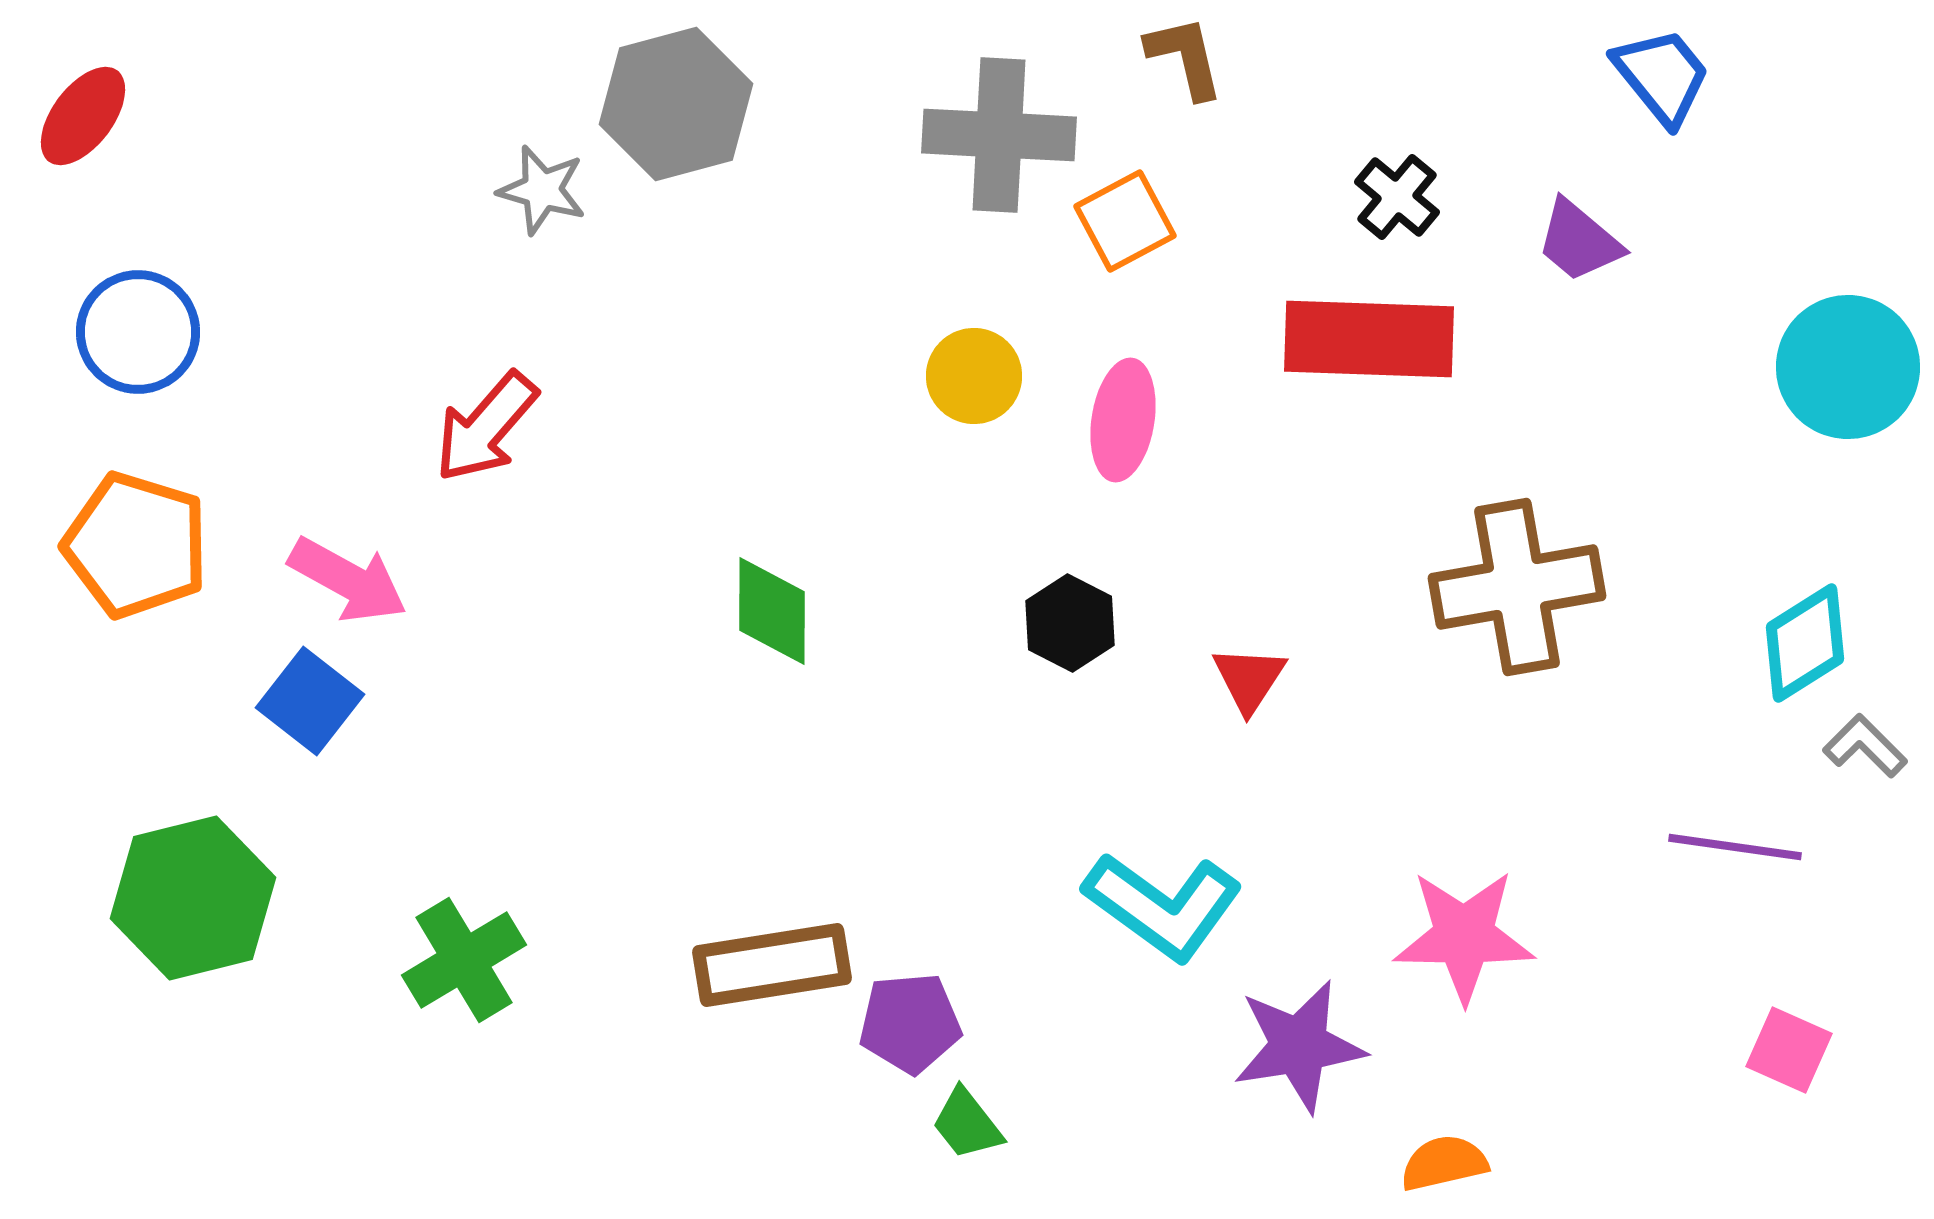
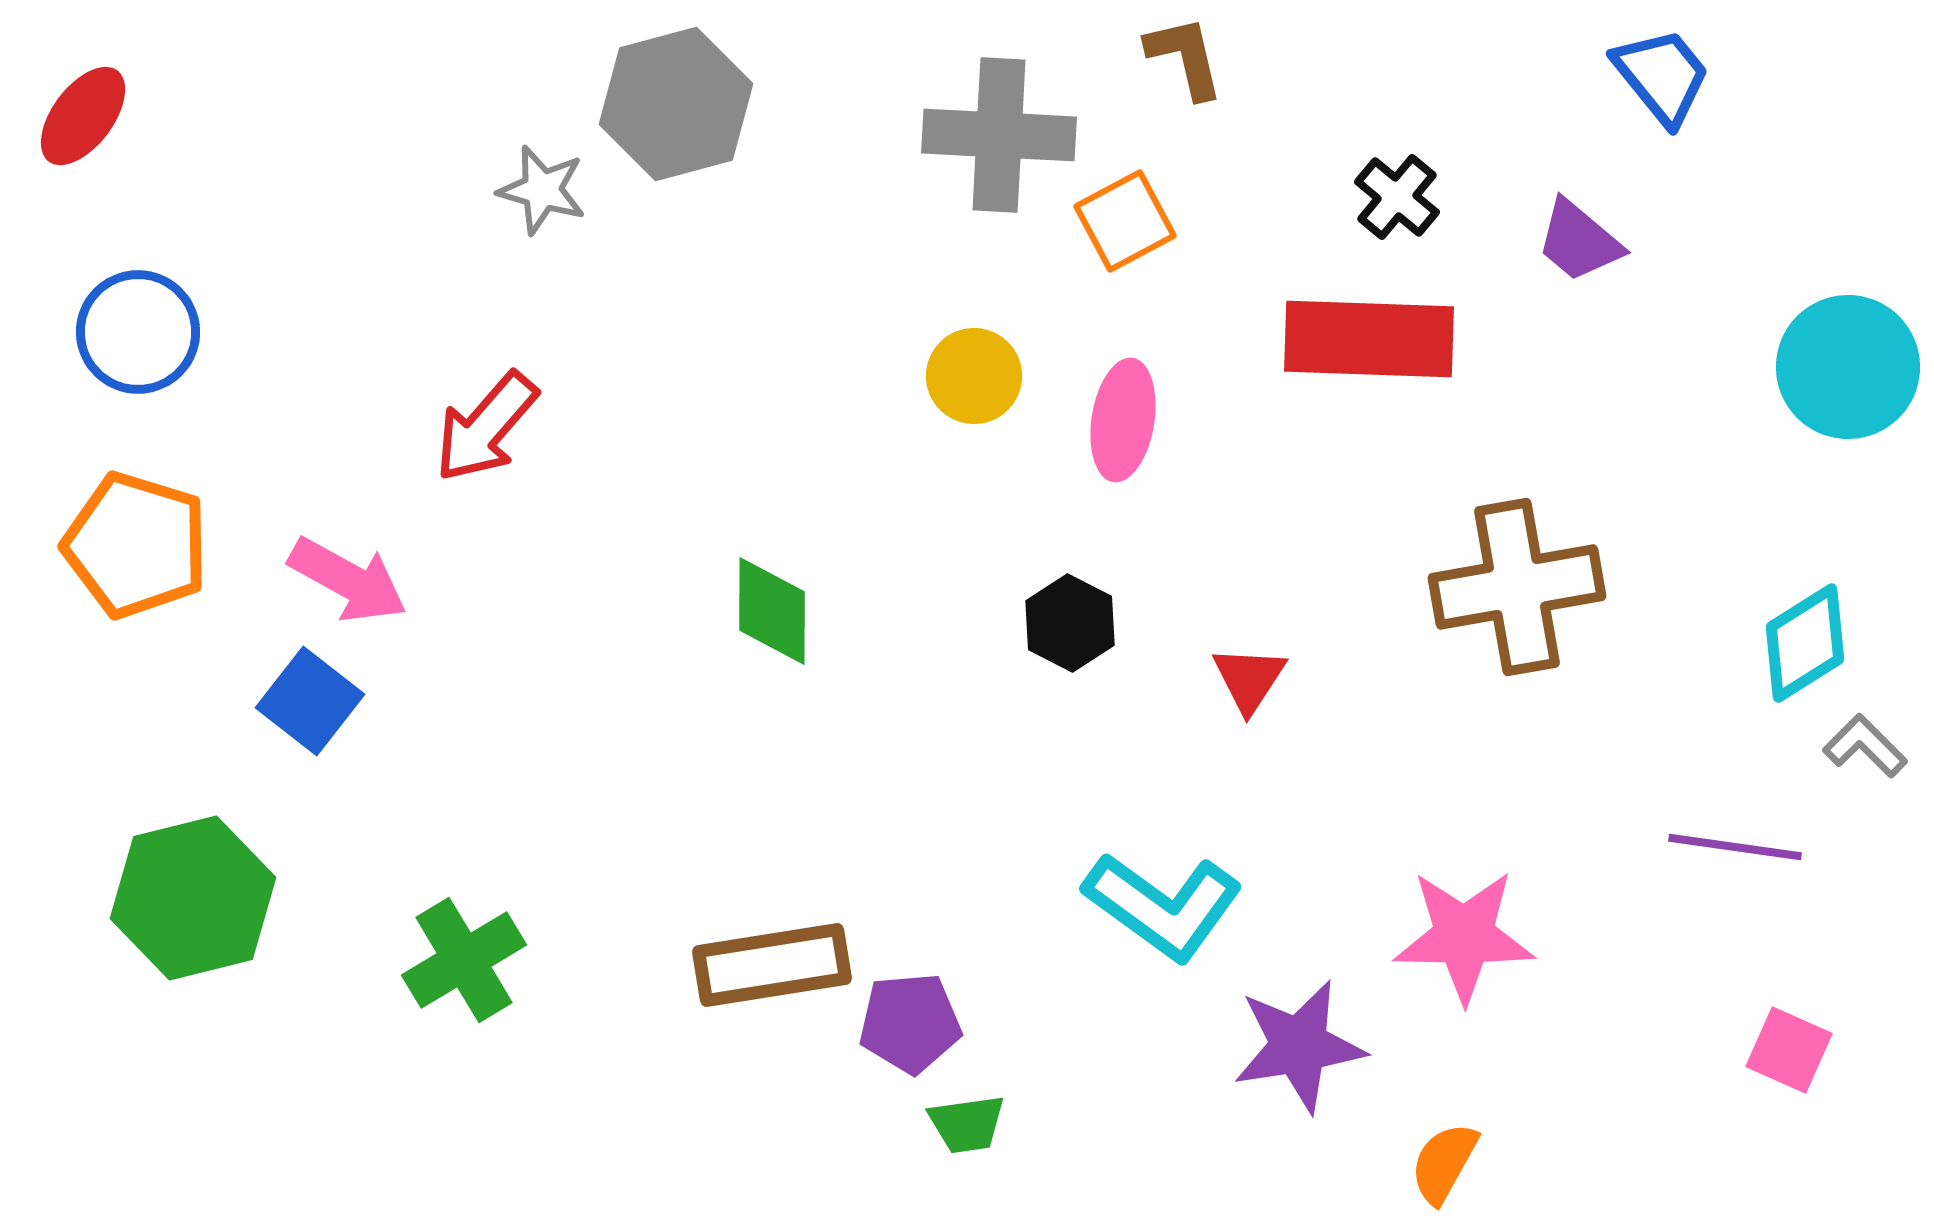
green trapezoid: rotated 60 degrees counterclockwise
orange semicircle: rotated 48 degrees counterclockwise
